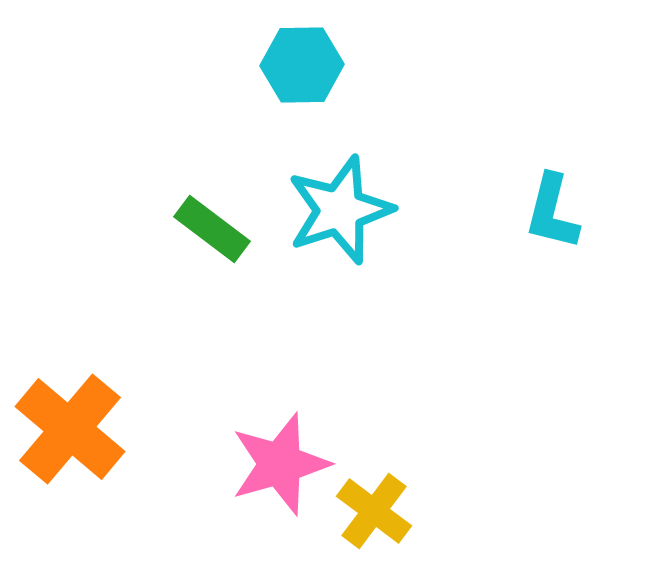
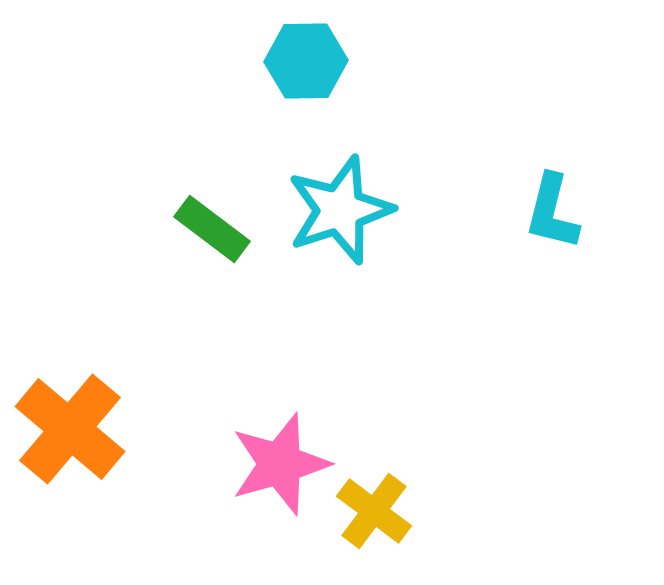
cyan hexagon: moved 4 px right, 4 px up
